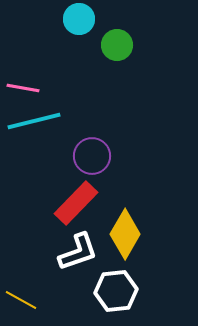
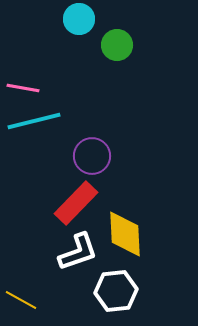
yellow diamond: rotated 33 degrees counterclockwise
